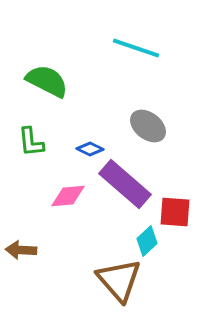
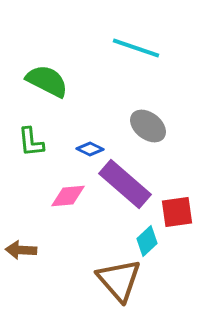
red square: moved 2 px right; rotated 12 degrees counterclockwise
